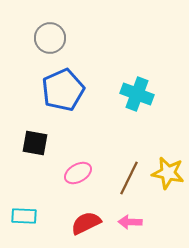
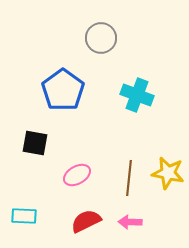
gray circle: moved 51 px right
blue pentagon: rotated 12 degrees counterclockwise
cyan cross: moved 1 px down
pink ellipse: moved 1 px left, 2 px down
brown line: rotated 20 degrees counterclockwise
red semicircle: moved 2 px up
